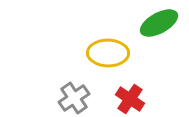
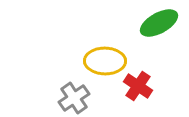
yellow ellipse: moved 3 px left, 8 px down
red cross: moved 8 px right, 13 px up
